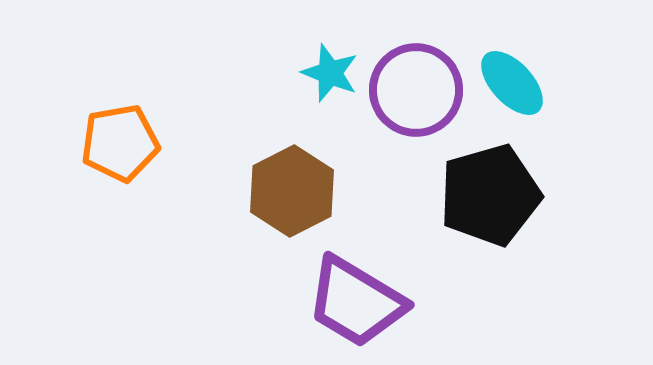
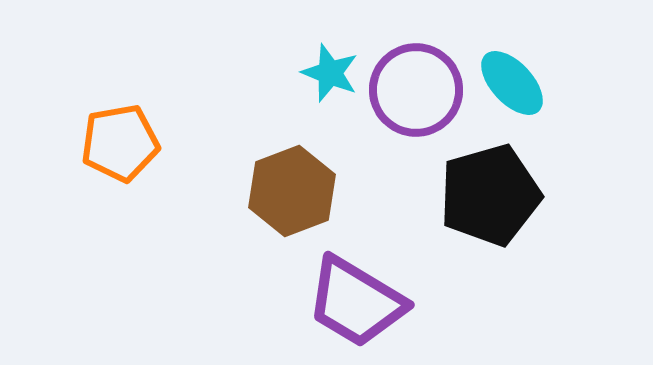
brown hexagon: rotated 6 degrees clockwise
